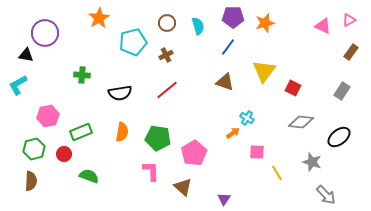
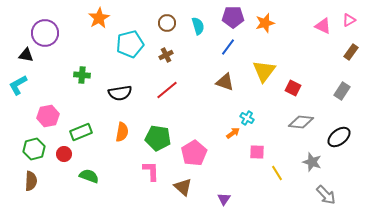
cyan pentagon at (133, 42): moved 3 px left, 2 px down
